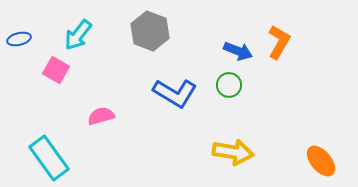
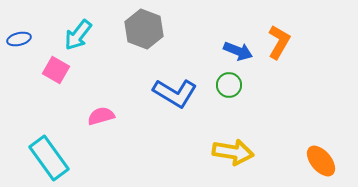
gray hexagon: moved 6 px left, 2 px up
